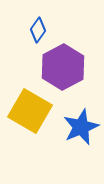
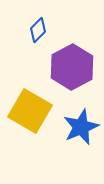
blue diamond: rotated 10 degrees clockwise
purple hexagon: moved 9 px right
